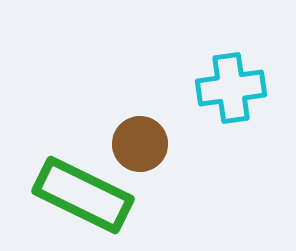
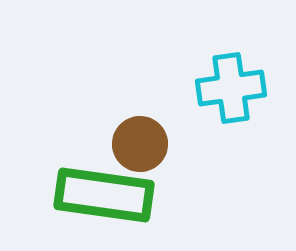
green rectangle: moved 21 px right; rotated 18 degrees counterclockwise
